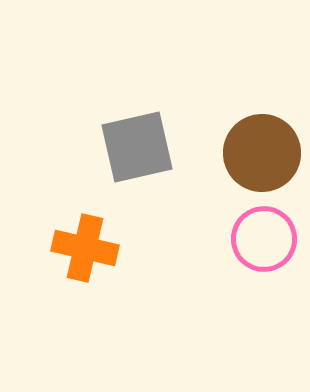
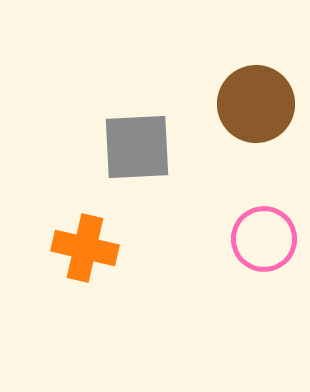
gray square: rotated 10 degrees clockwise
brown circle: moved 6 px left, 49 px up
